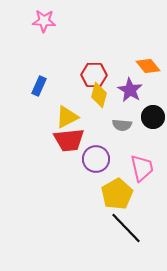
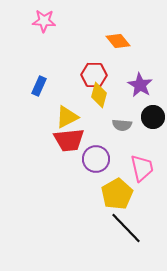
orange diamond: moved 30 px left, 25 px up
purple star: moved 10 px right, 5 px up
